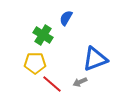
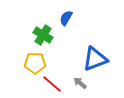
gray arrow: moved 1 px down; rotated 64 degrees clockwise
